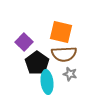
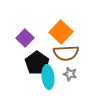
orange square: rotated 30 degrees clockwise
purple square: moved 1 px right, 4 px up
brown semicircle: moved 2 px right, 1 px up
cyan ellipse: moved 1 px right, 5 px up
